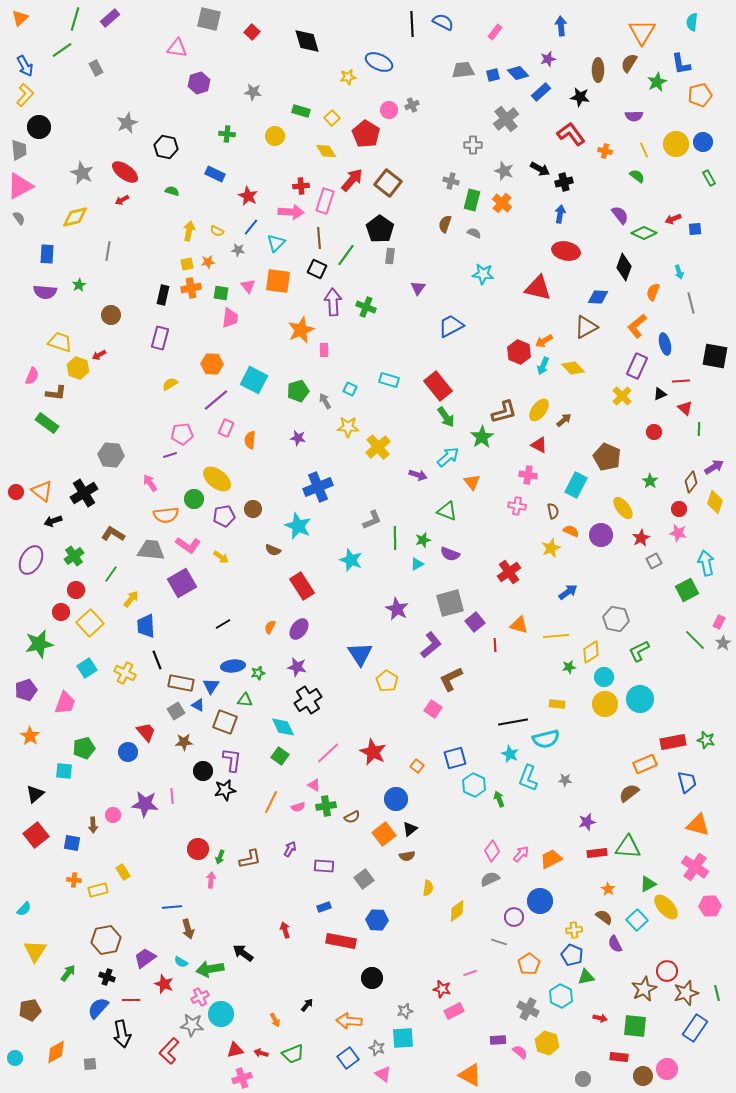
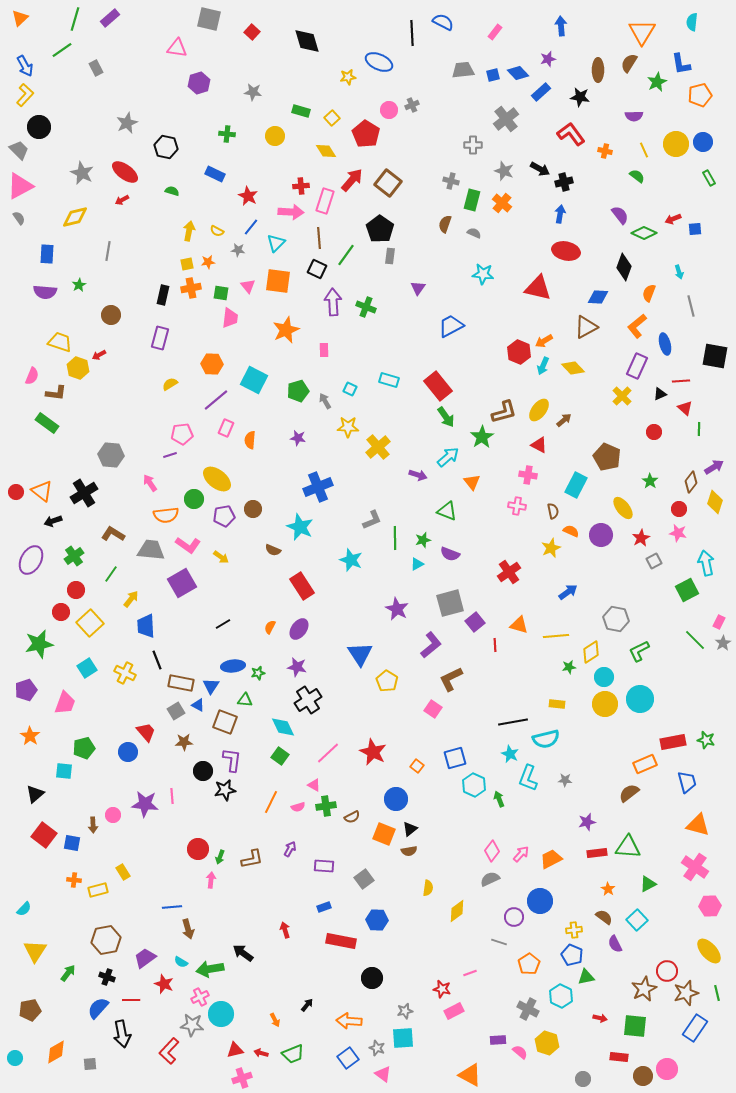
black line at (412, 24): moved 9 px down
gray trapezoid at (19, 150): rotated 40 degrees counterclockwise
orange semicircle at (653, 292): moved 4 px left, 1 px down
gray line at (691, 303): moved 3 px down
orange star at (301, 330): moved 15 px left
cyan star at (298, 526): moved 2 px right, 1 px down
orange square at (384, 834): rotated 30 degrees counterclockwise
red square at (36, 835): moved 8 px right; rotated 15 degrees counterclockwise
brown semicircle at (407, 856): moved 2 px right, 5 px up
brown L-shape at (250, 859): moved 2 px right
yellow ellipse at (666, 907): moved 43 px right, 44 px down
